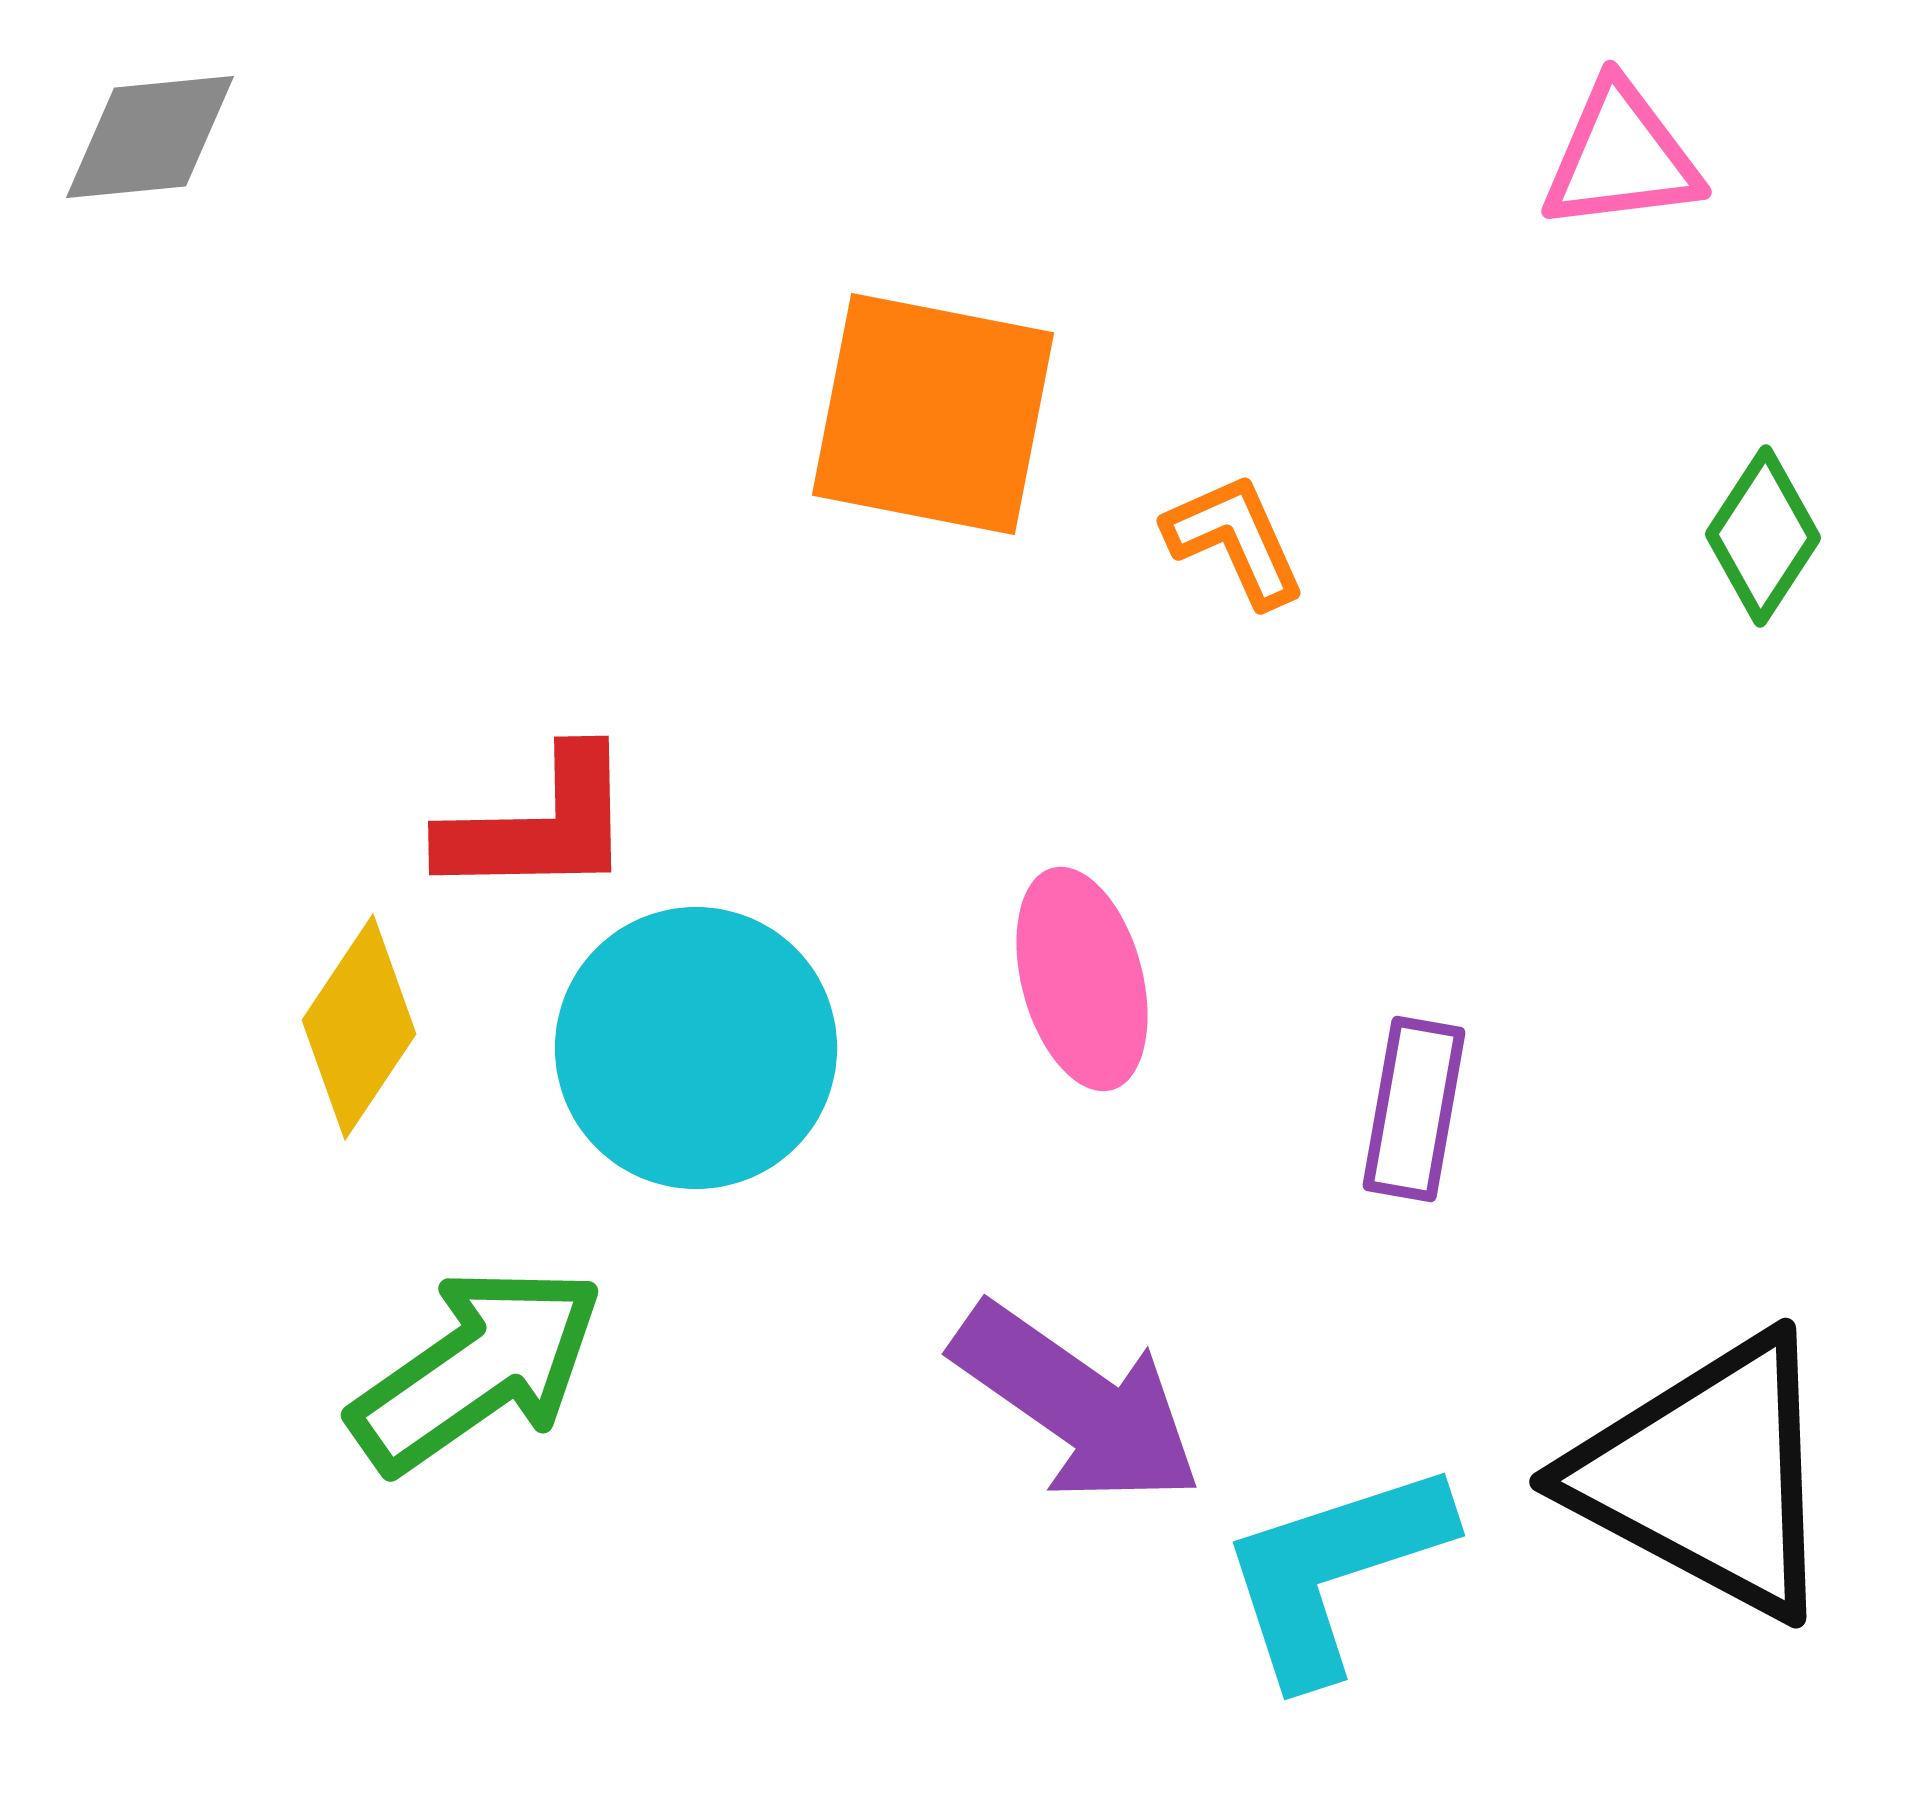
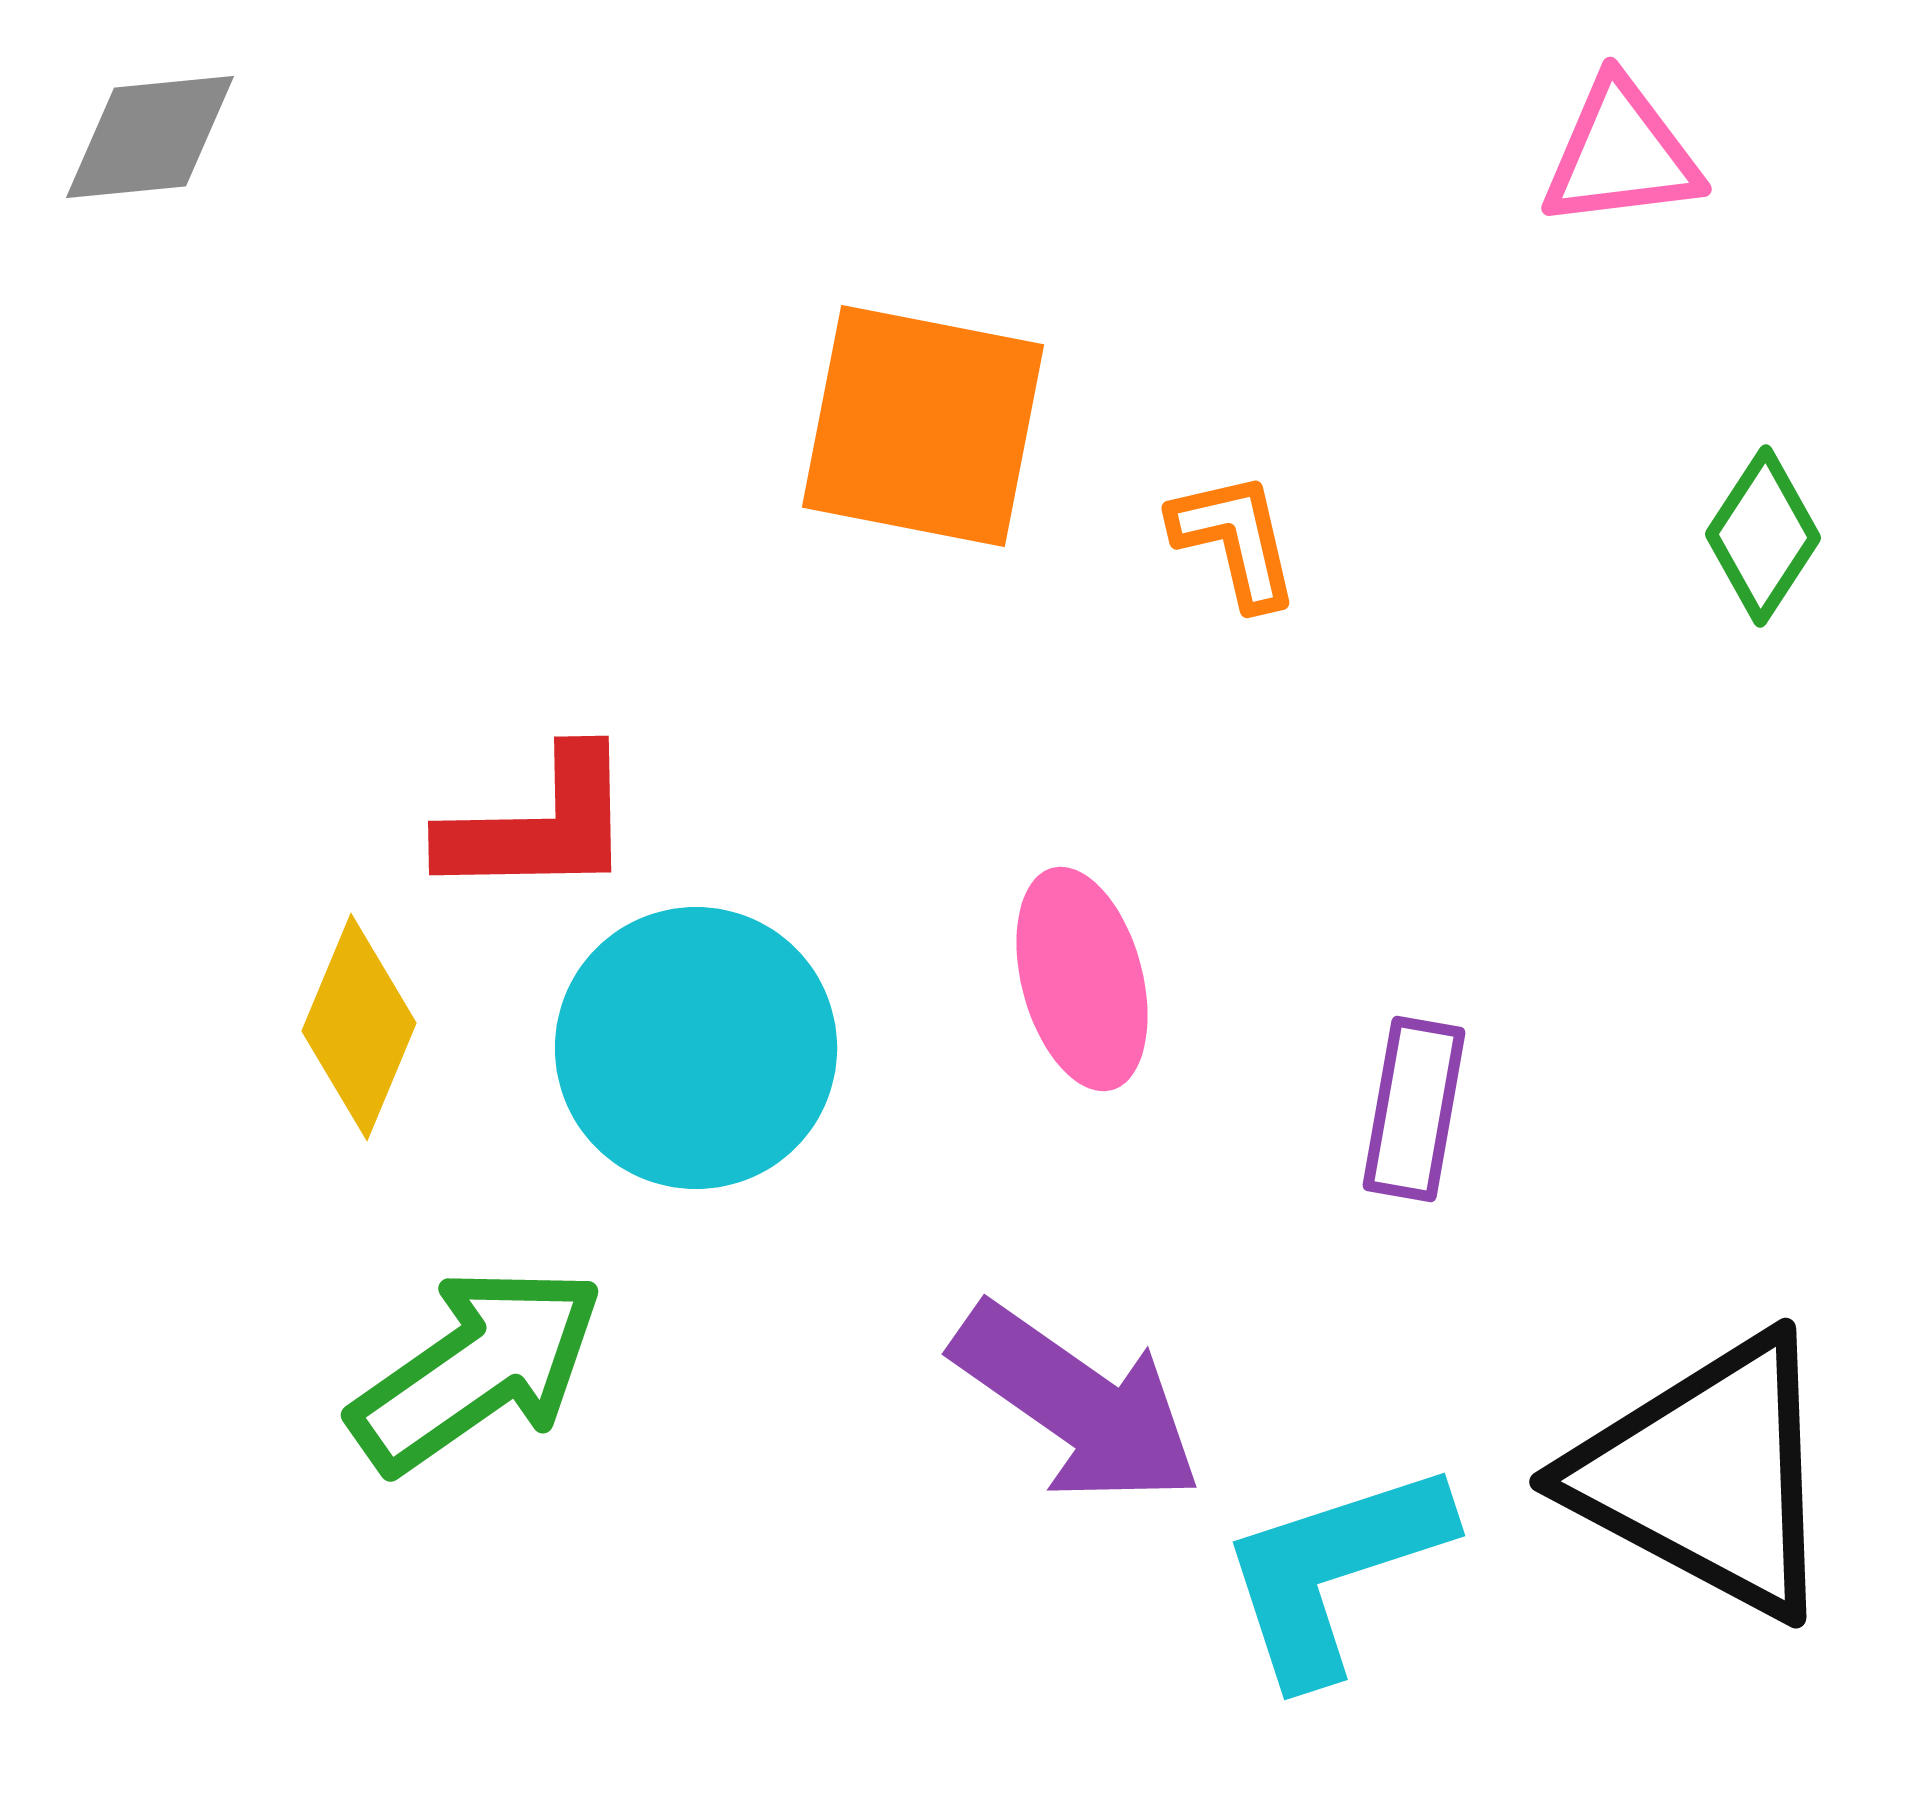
pink triangle: moved 3 px up
orange square: moved 10 px left, 12 px down
orange L-shape: rotated 11 degrees clockwise
yellow diamond: rotated 11 degrees counterclockwise
